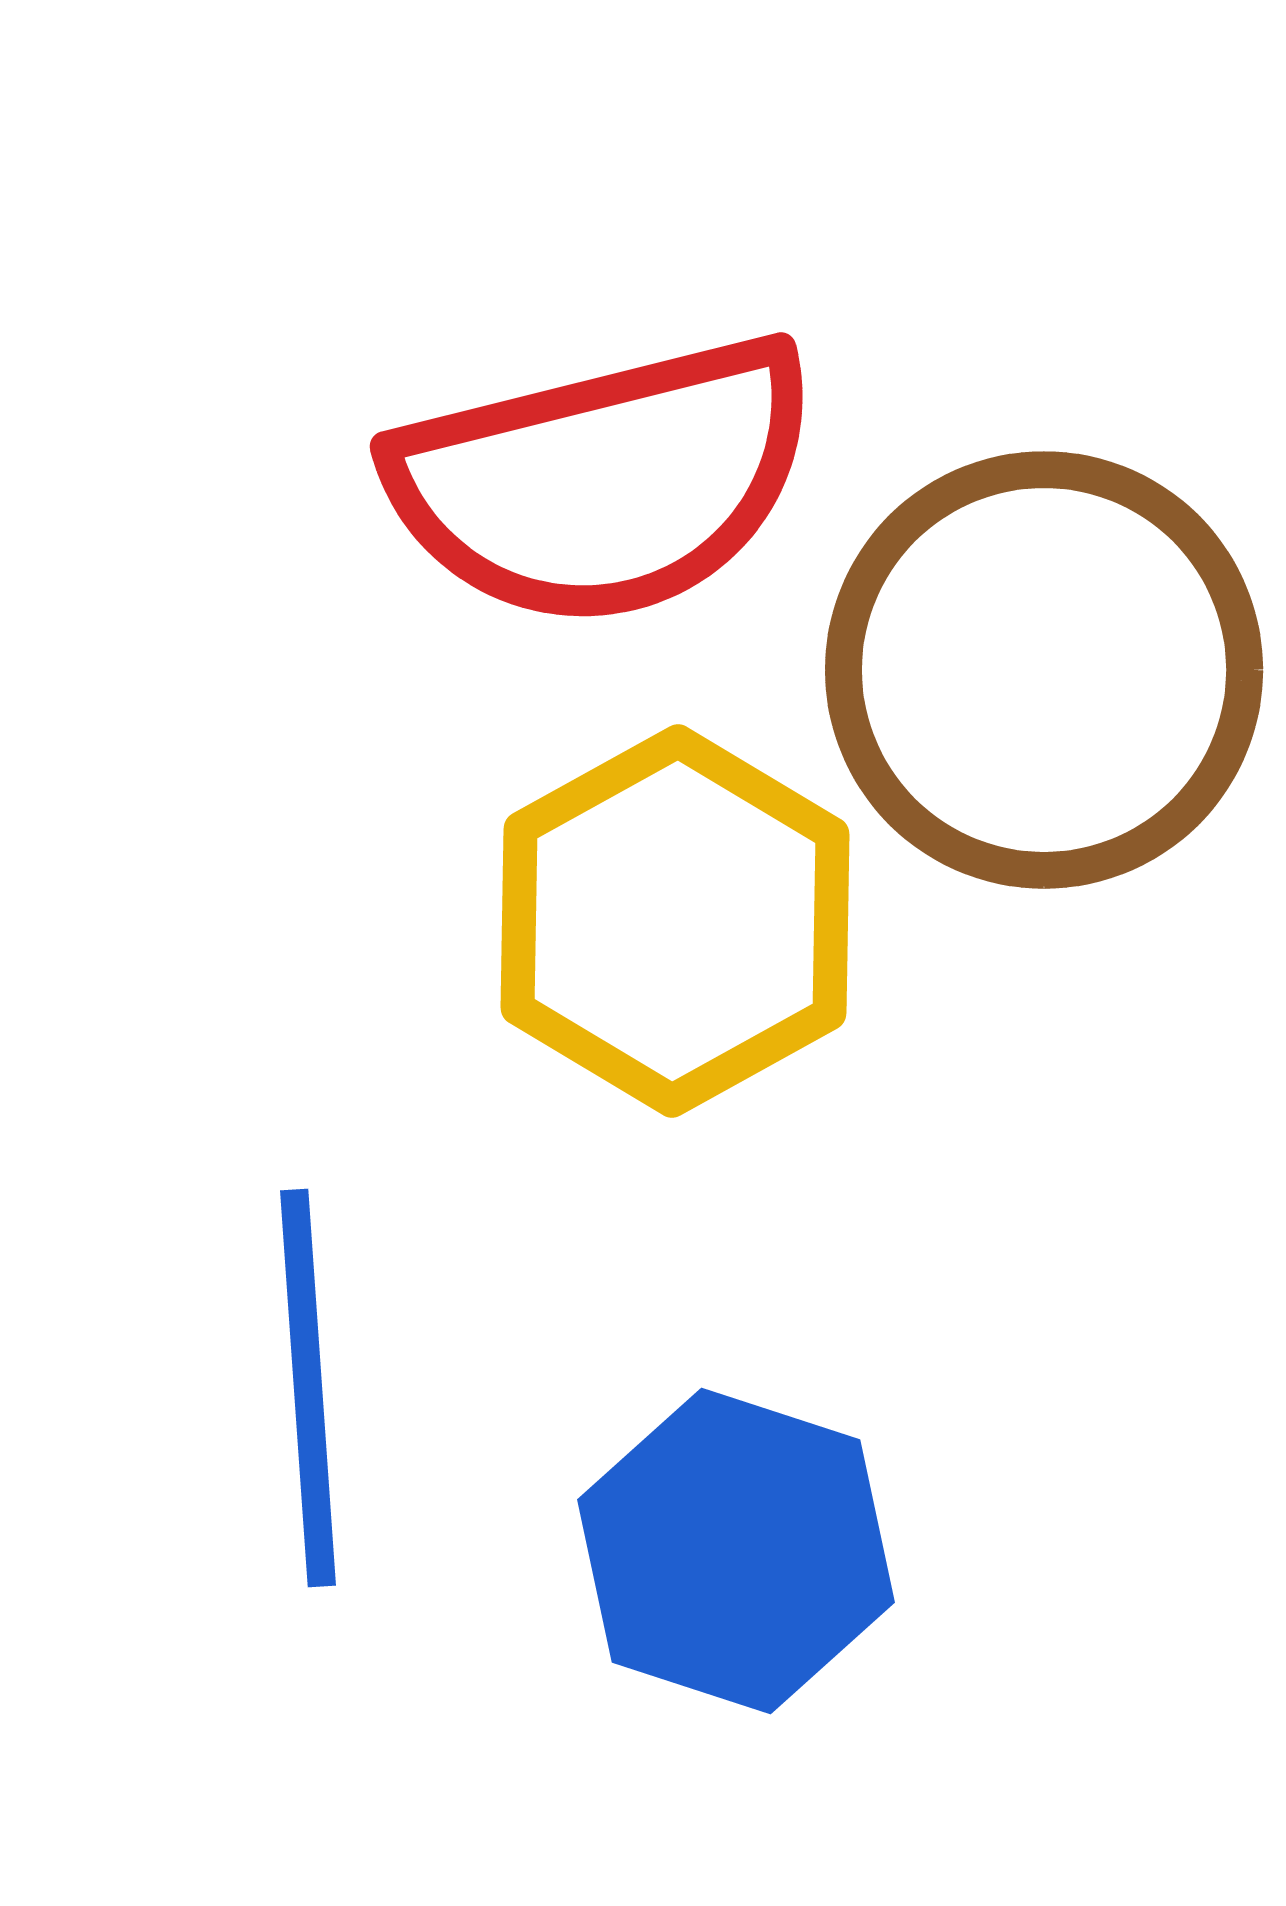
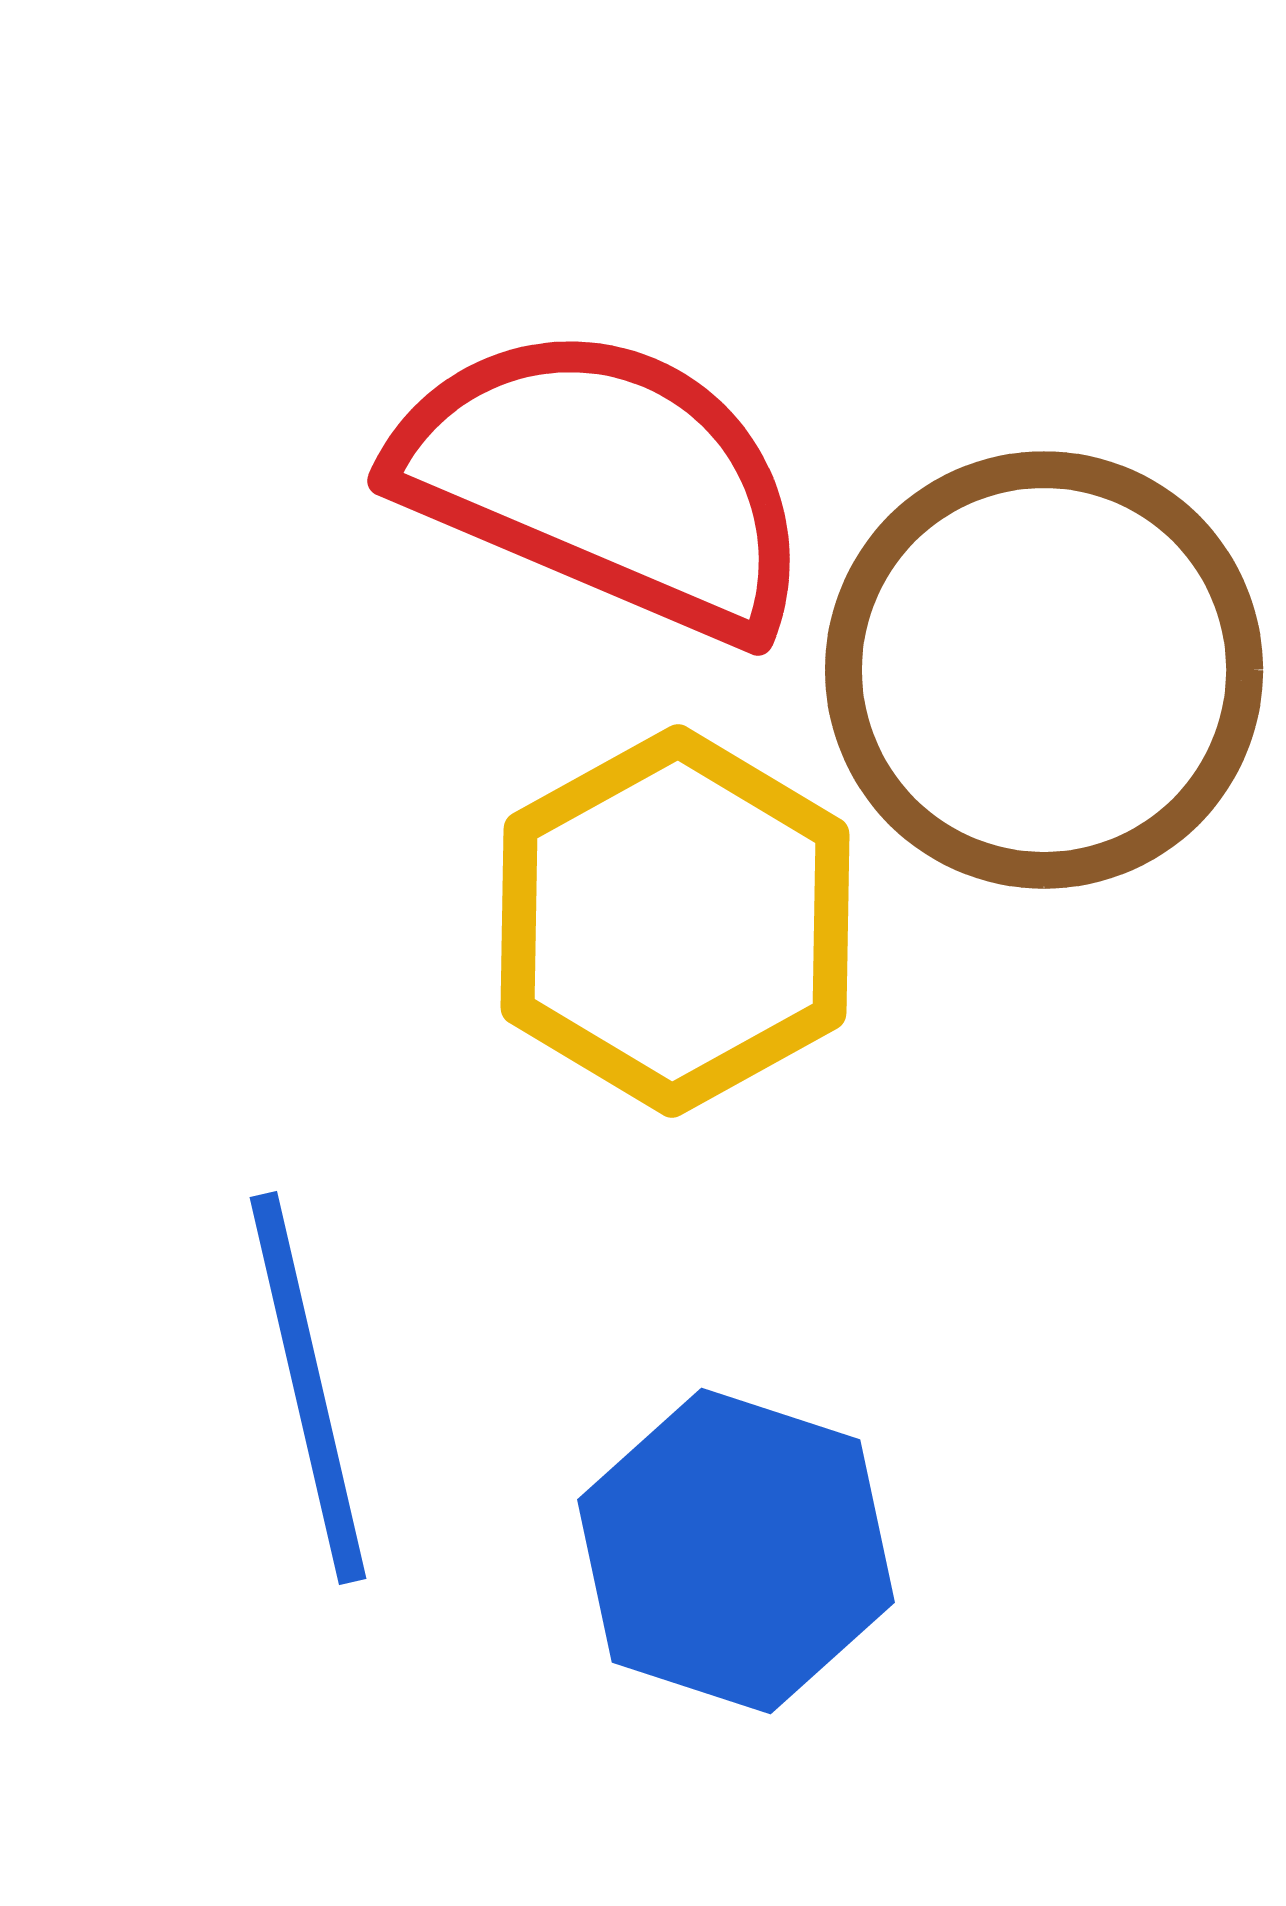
red semicircle: rotated 143 degrees counterclockwise
blue line: rotated 9 degrees counterclockwise
